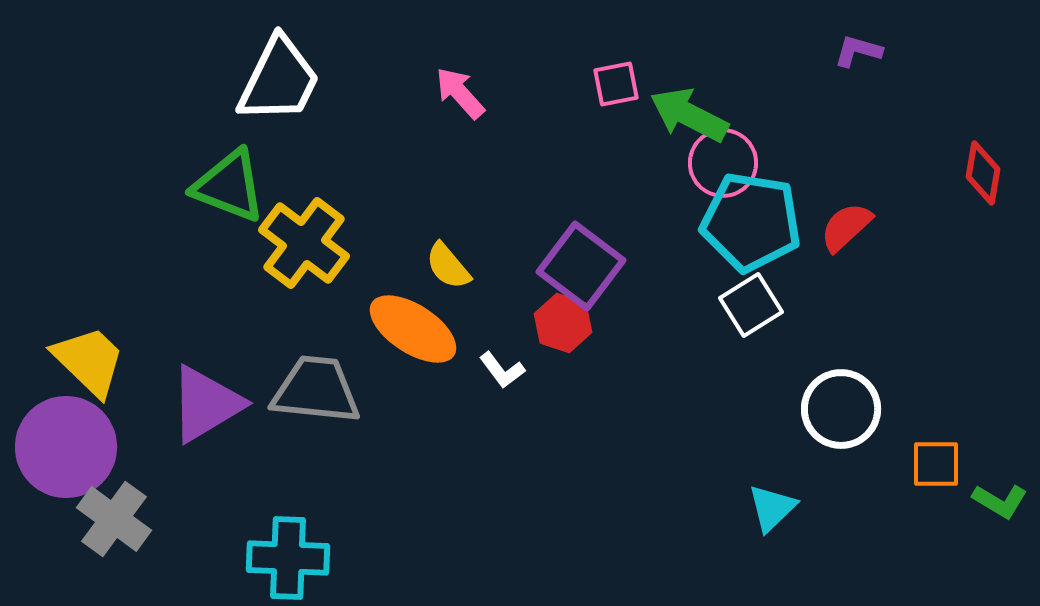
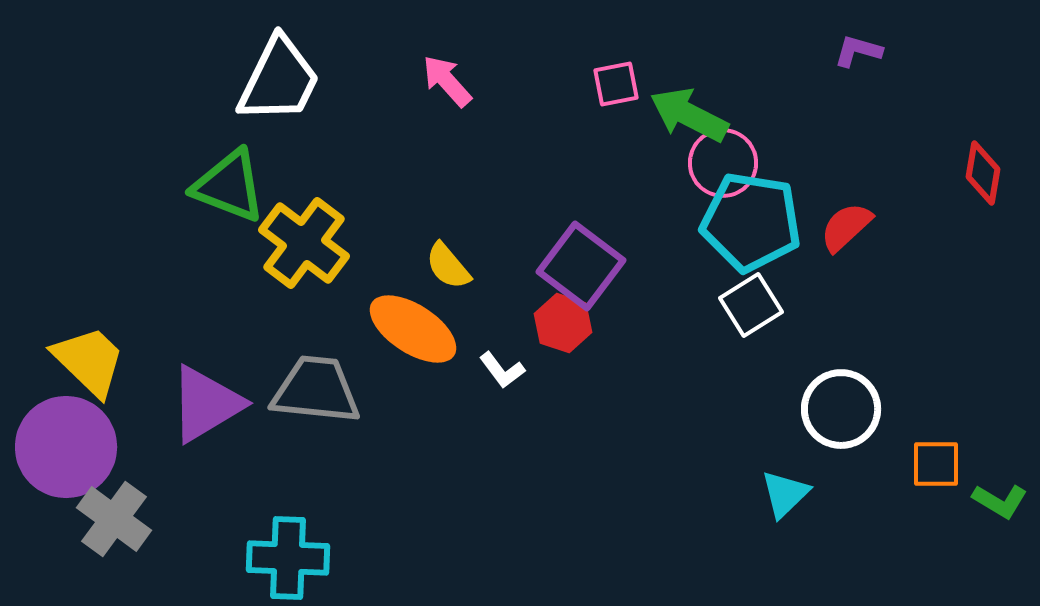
pink arrow: moved 13 px left, 12 px up
cyan triangle: moved 13 px right, 14 px up
